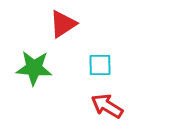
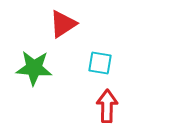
cyan square: moved 2 px up; rotated 10 degrees clockwise
red arrow: rotated 60 degrees clockwise
